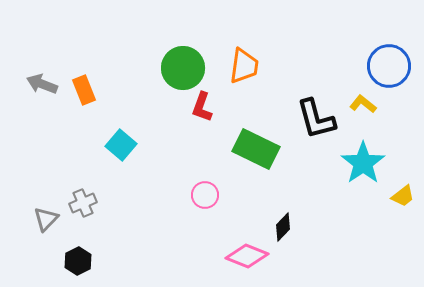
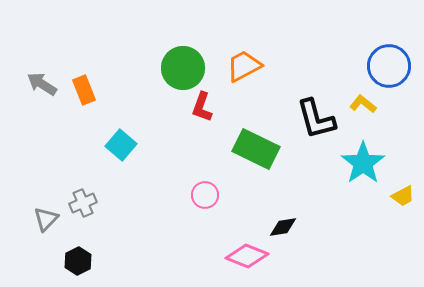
orange trapezoid: rotated 126 degrees counterclockwise
gray arrow: rotated 12 degrees clockwise
yellow trapezoid: rotated 10 degrees clockwise
black diamond: rotated 36 degrees clockwise
